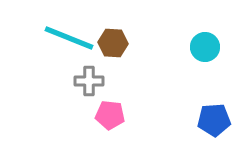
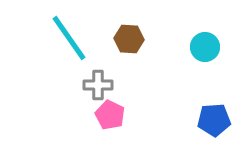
cyan line: rotated 33 degrees clockwise
brown hexagon: moved 16 px right, 4 px up
gray cross: moved 9 px right, 4 px down
pink pentagon: rotated 20 degrees clockwise
